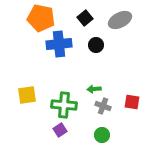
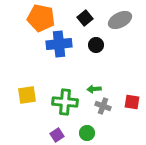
green cross: moved 1 px right, 3 px up
purple square: moved 3 px left, 5 px down
green circle: moved 15 px left, 2 px up
